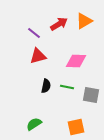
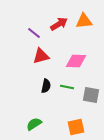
orange triangle: rotated 24 degrees clockwise
red triangle: moved 3 px right
